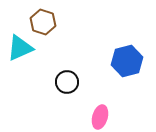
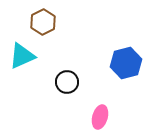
brown hexagon: rotated 15 degrees clockwise
cyan triangle: moved 2 px right, 8 px down
blue hexagon: moved 1 px left, 2 px down
